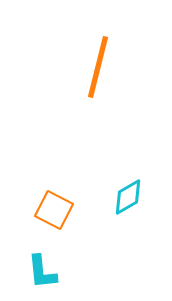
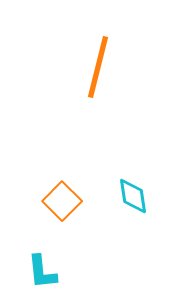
cyan diamond: moved 5 px right, 1 px up; rotated 69 degrees counterclockwise
orange square: moved 8 px right, 9 px up; rotated 18 degrees clockwise
